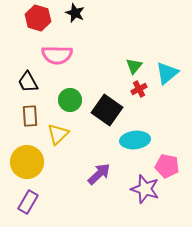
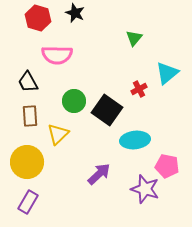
green triangle: moved 28 px up
green circle: moved 4 px right, 1 px down
